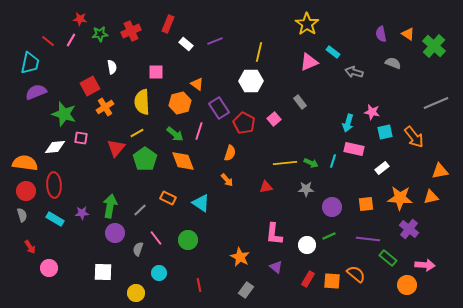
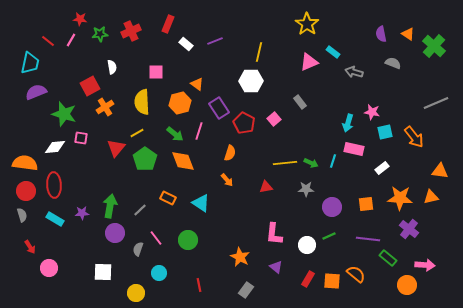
orange triangle at (440, 171): rotated 18 degrees clockwise
